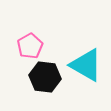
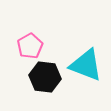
cyan triangle: rotated 9 degrees counterclockwise
